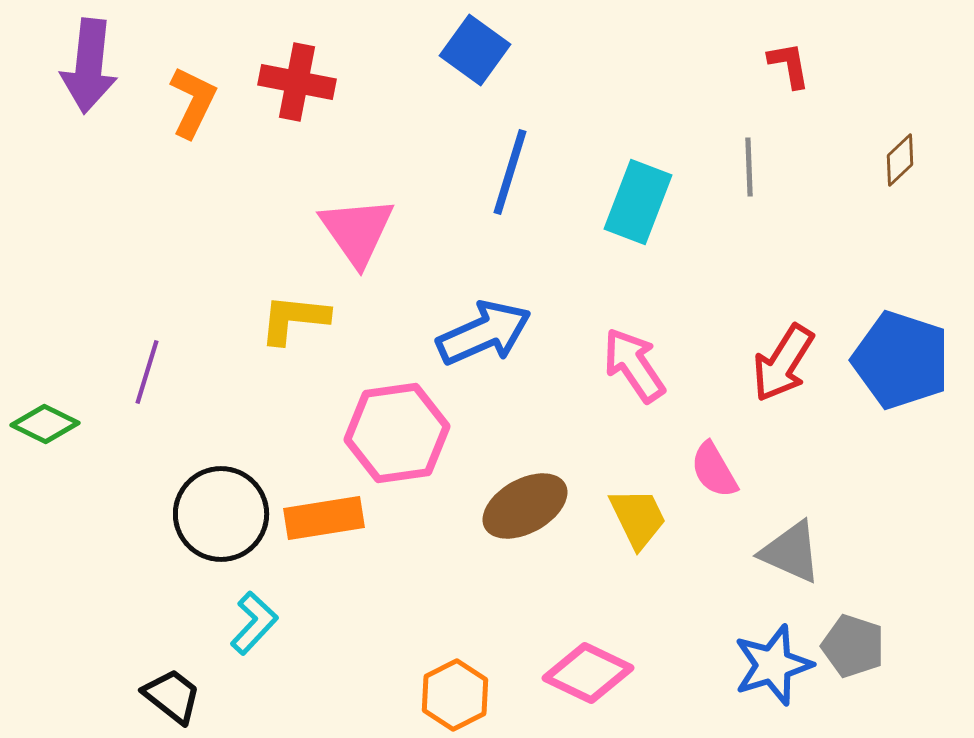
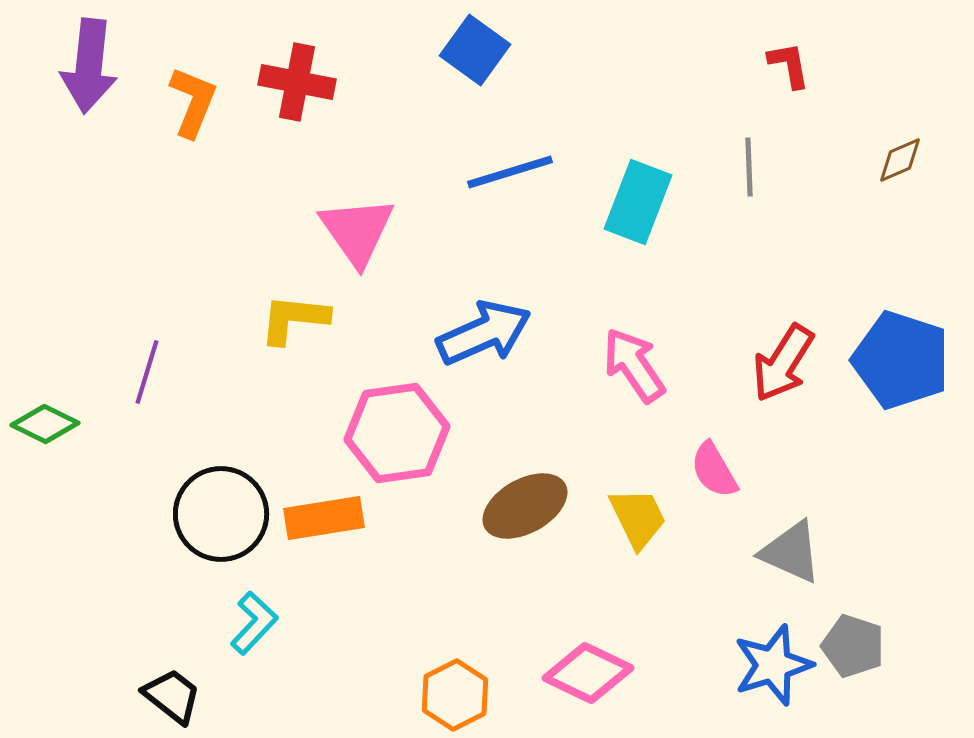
orange L-shape: rotated 4 degrees counterclockwise
brown diamond: rotated 20 degrees clockwise
blue line: rotated 56 degrees clockwise
